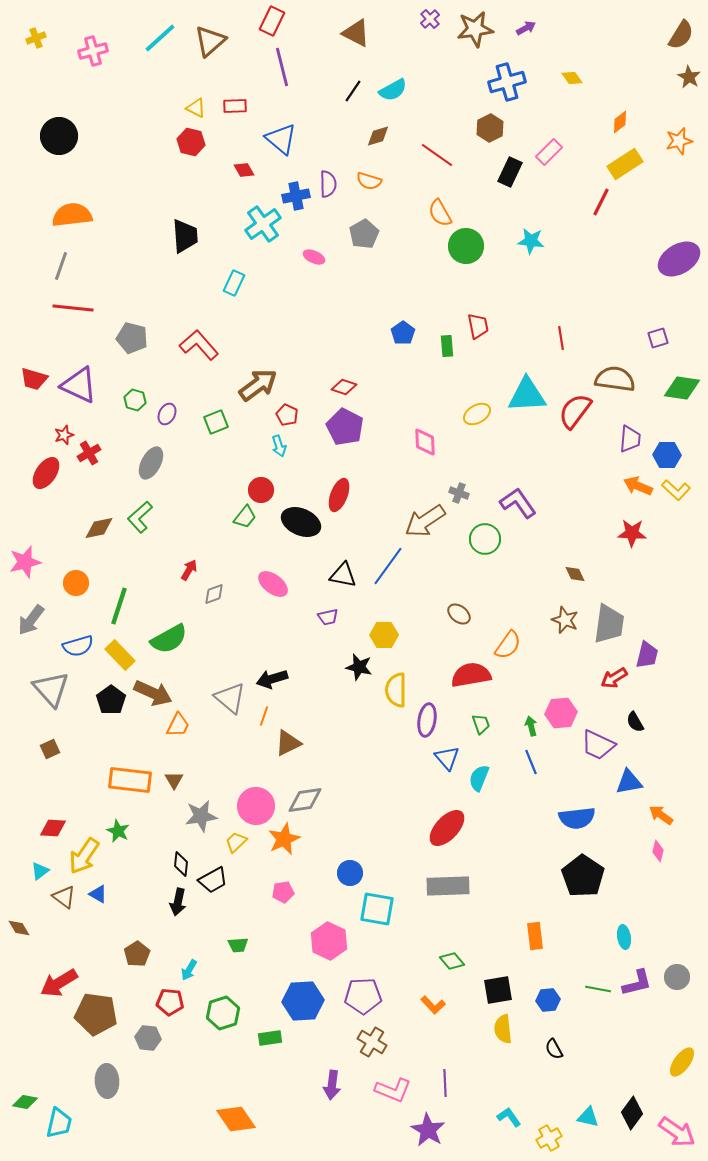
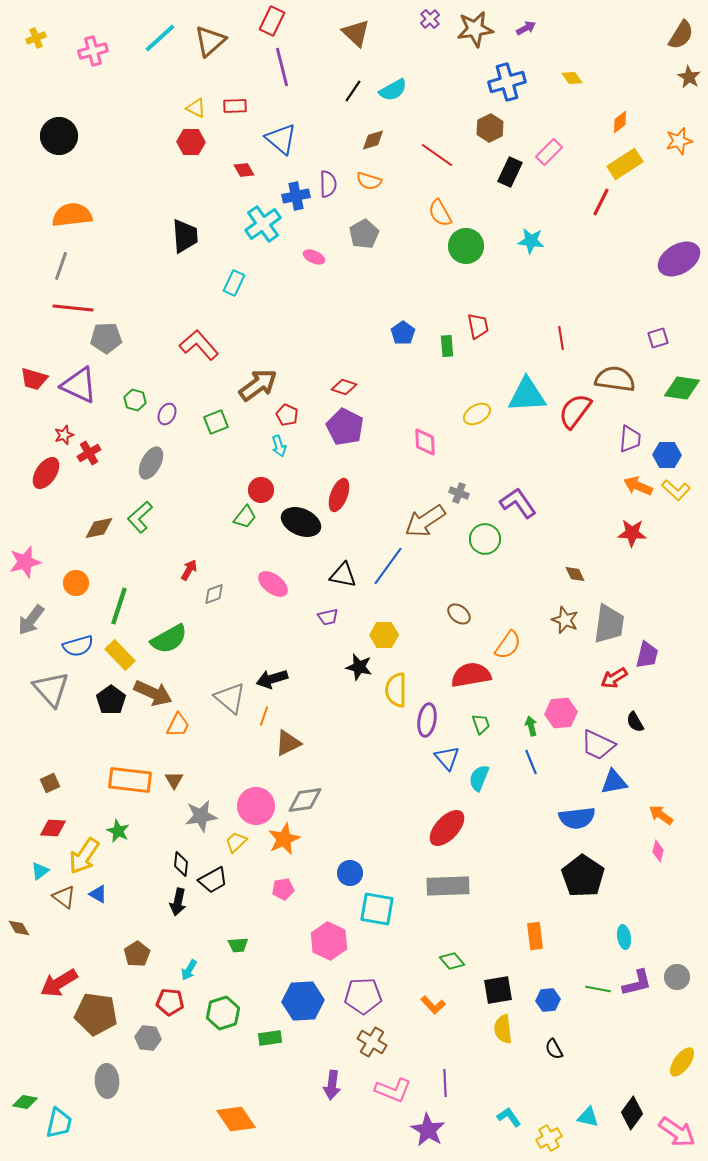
brown triangle at (356, 33): rotated 16 degrees clockwise
brown diamond at (378, 136): moved 5 px left, 4 px down
red hexagon at (191, 142): rotated 12 degrees counterclockwise
gray pentagon at (132, 338): moved 26 px left; rotated 16 degrees counterclockwise
brown square at (50, 749): moved 34 px down
blue triangle at (629, 782): moved 15 px left
pink pentagon at (283, 892): moved 3 px up
